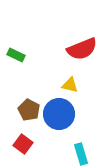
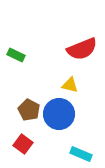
cyan rectangle: rotated 50 degrees counterclockwise
